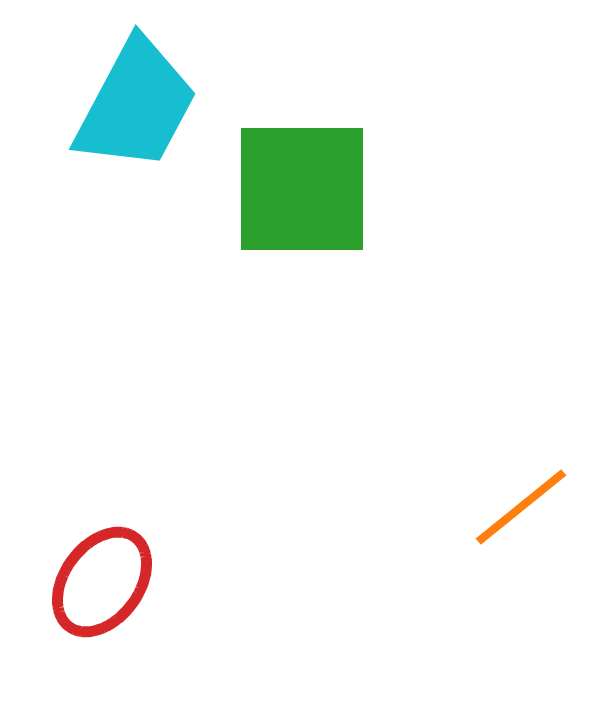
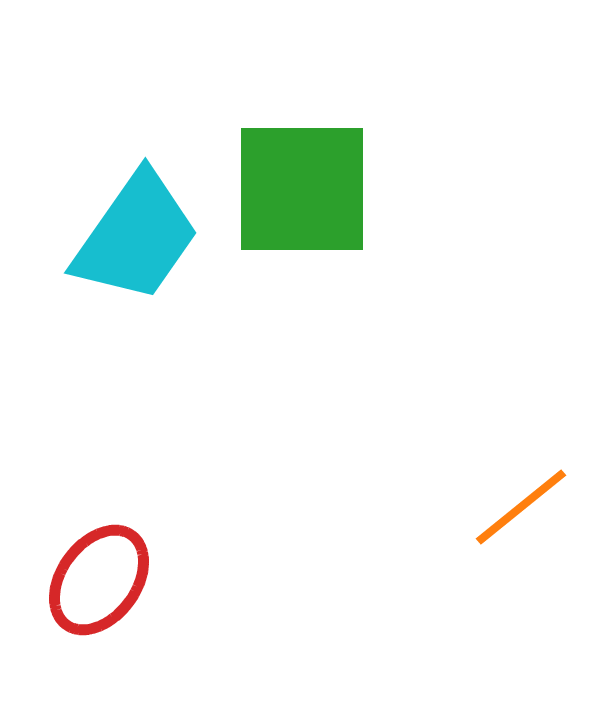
cyan trapezoid: moved 132 px down; rotated 7 degrees clockwise
red ellipse: moved 3 px left, 2 px up
